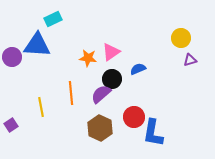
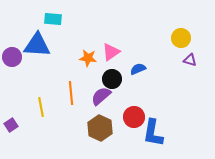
cyan rectangle: rotated 30 degrees clockwise
purple triangle: rotated 32 degrees clockwise
purple semicircle: moved 2 px down
